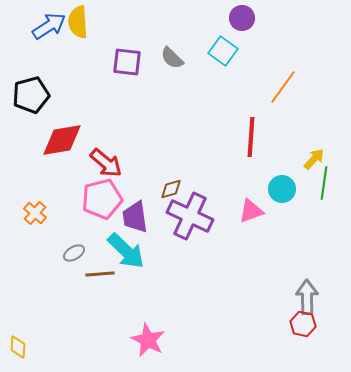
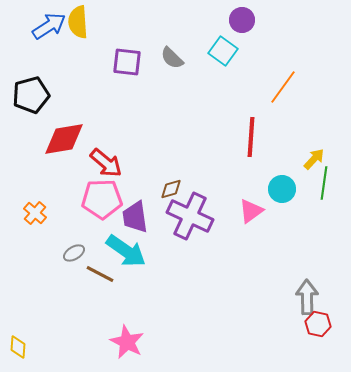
purple circle: moved 2 px down
red diamond: moved 2 px right, 1 px up
pink pentagon: rotated 12 degrees clockwise
pink triangle: rotated 16 degrees counterclockwise
cyan arrow: rotated 9 degrees counterclockwise
brown line: rotated 32 degrees clockwise
red hexagon: moved 15 px right
pink star: moved 21 px left, 2 px down
